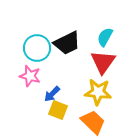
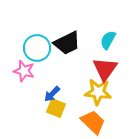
cyan semicircle: moved 3 px right, 3 px down
red triangle: moved 2 px right, 7 px down
pink star: moved 6 px left, 5 px up
yellow square: moved 2 px left, 2 px up
